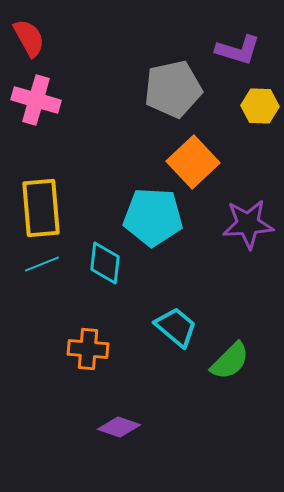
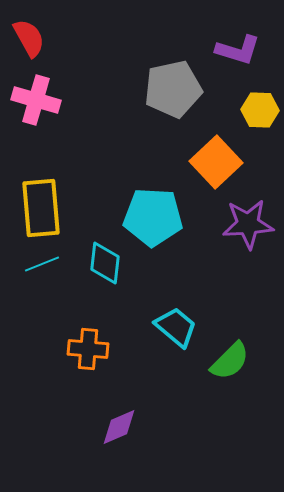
yellow hexagon: moved 4 px down
orange square: moved 23 px right
purple diamond: rotated 42 degrees counterclockwise
